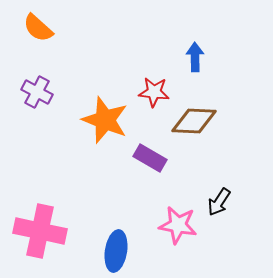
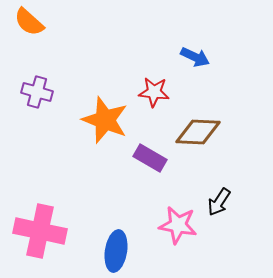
orange semicircle: moved 9 px left, 6 px up
blue arrow: rotated 116 degrees clockwise
purple cross: rotated 12 degrees counterclockwise
brown diamond: moved 4 px right, 11 px down
